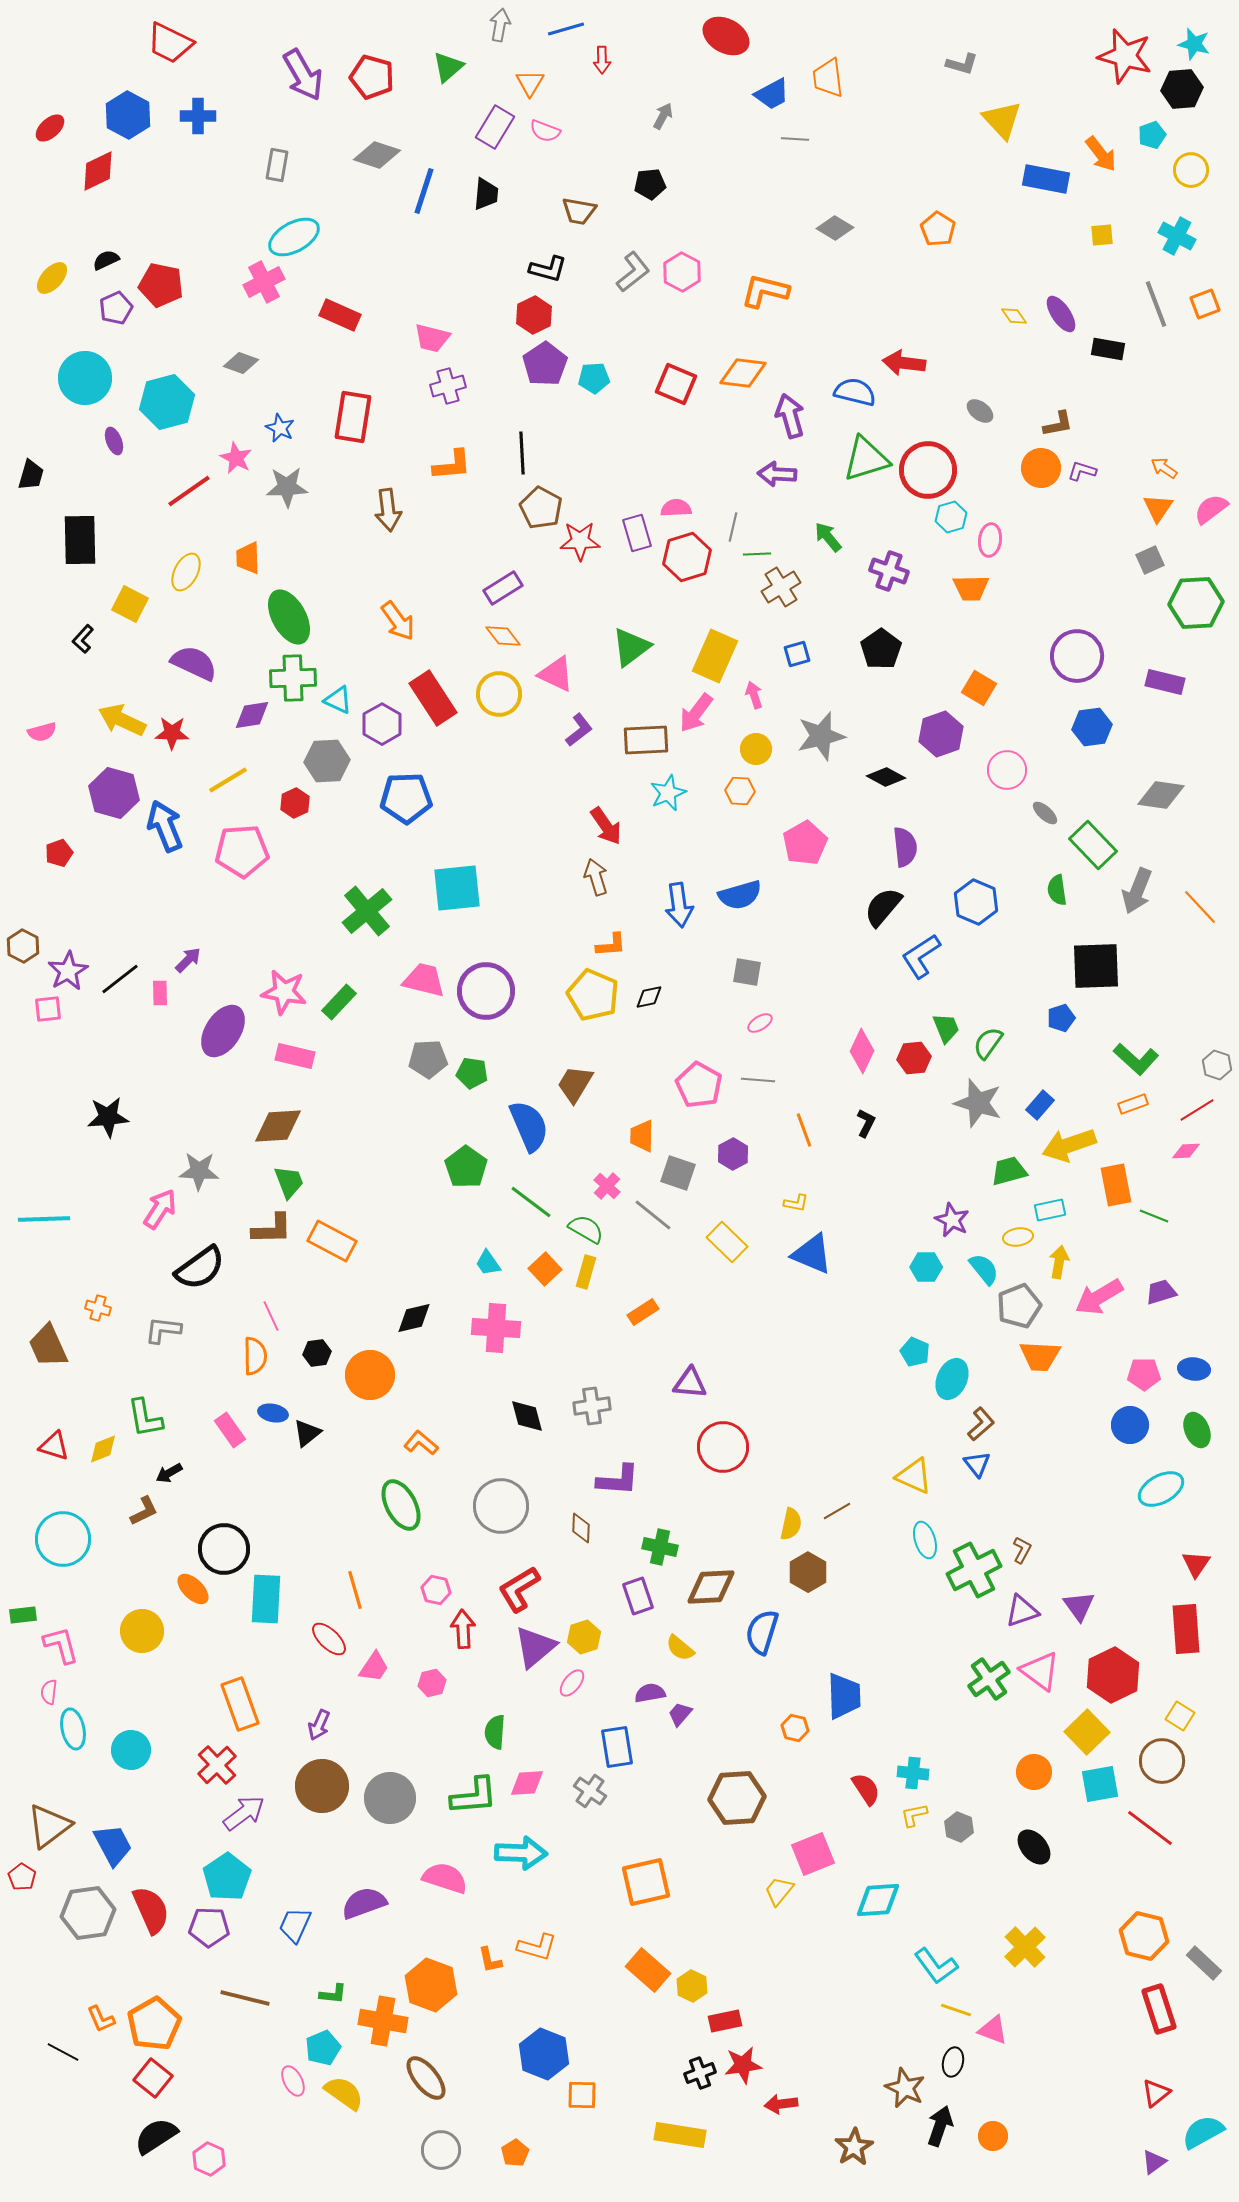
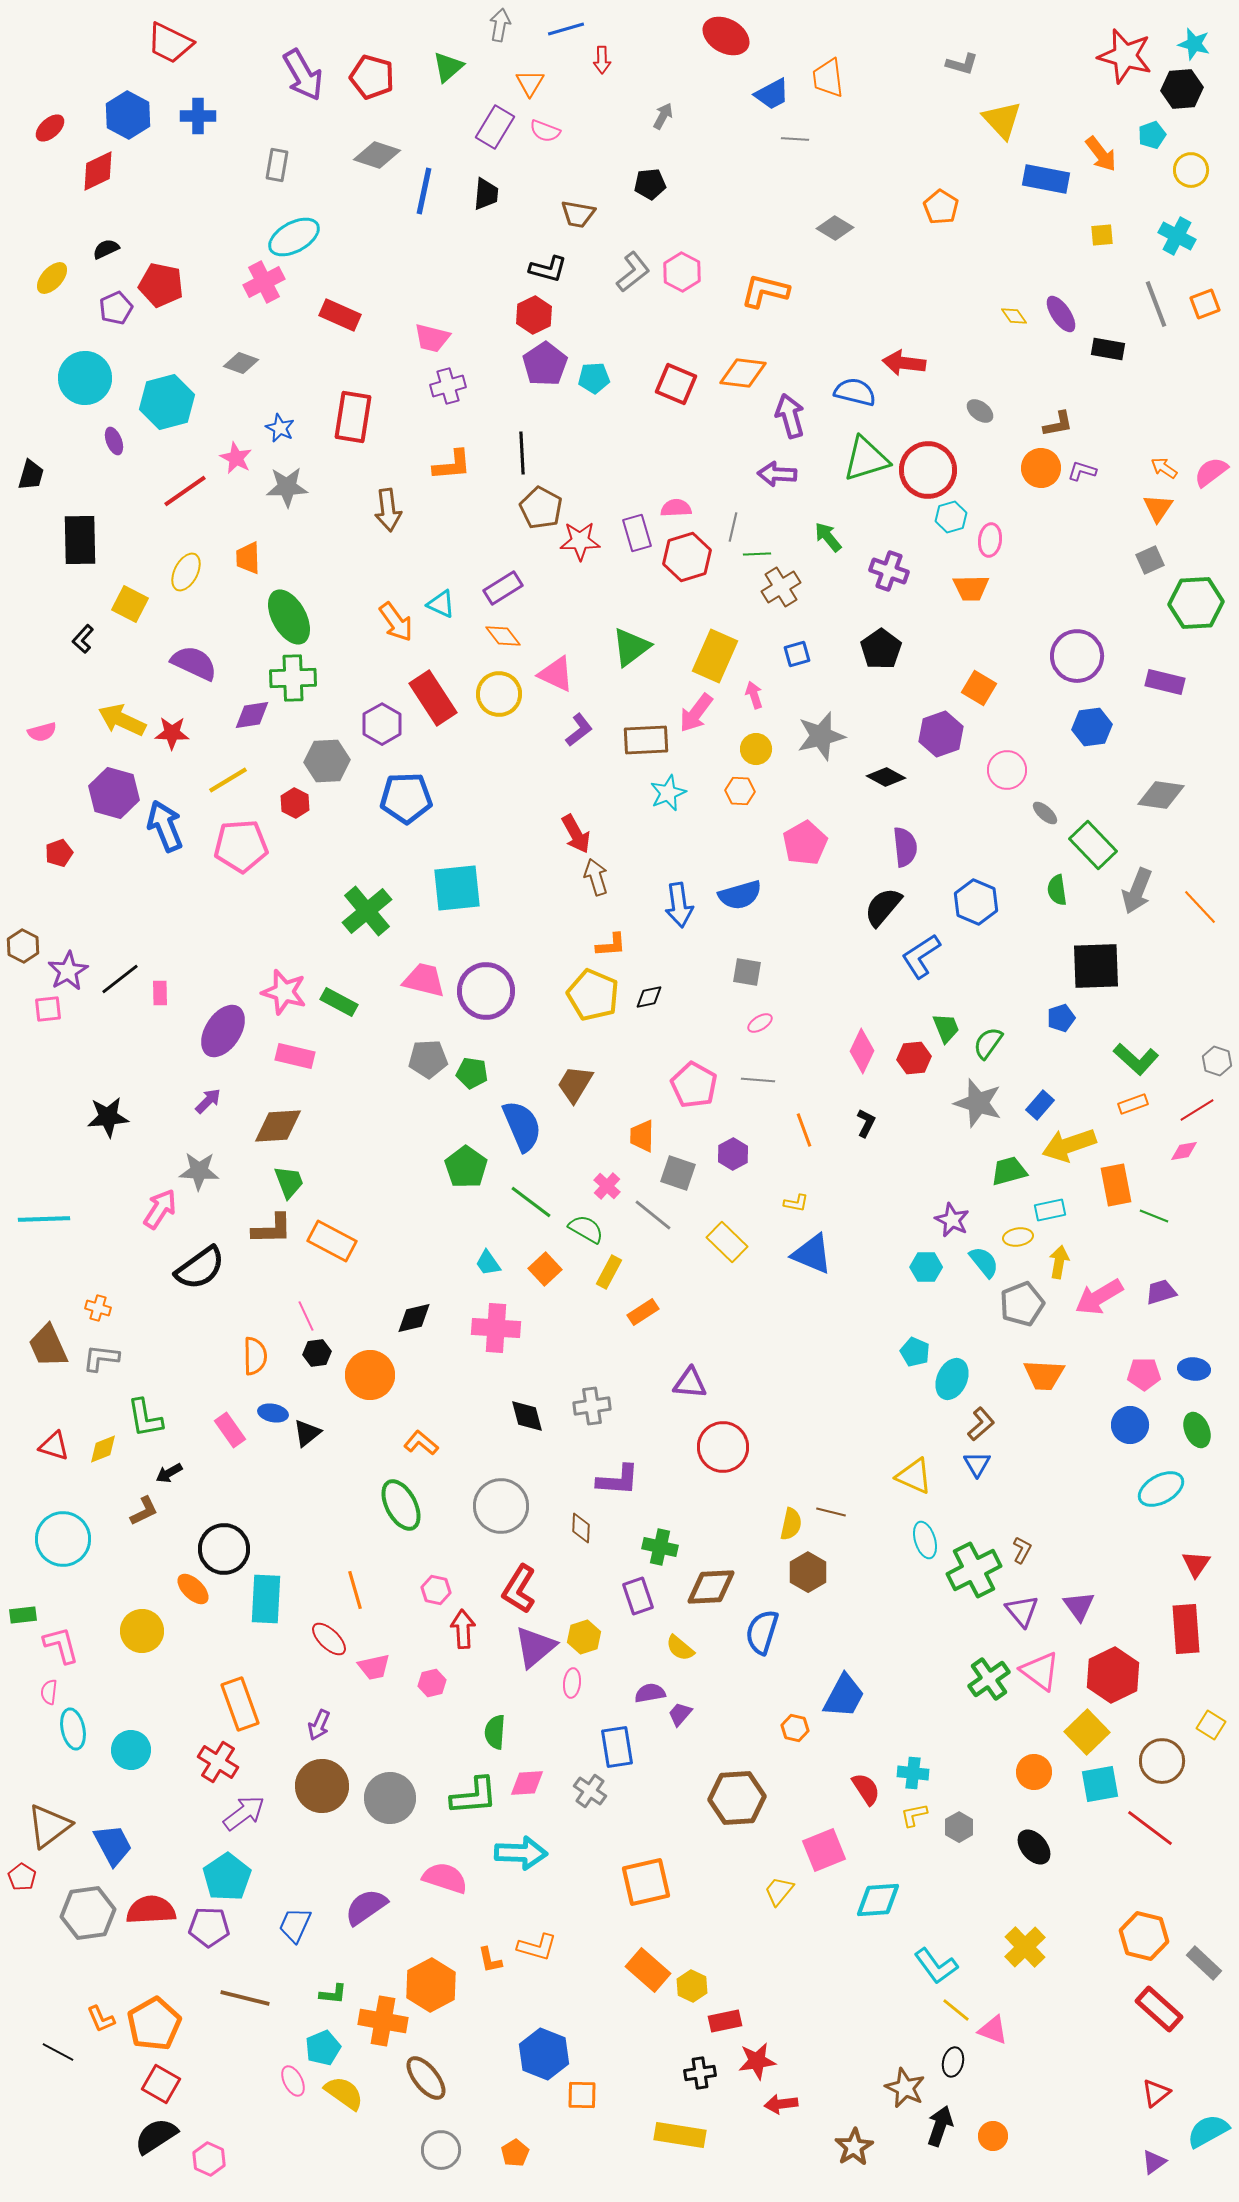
blue line at (424, 191): rotated 6 degrees counterclockwise
brown trapezoid at (579, 211): moved 1 px left, 3 px down
orange pentagon at (938, 229): moved 3 px right, 22 px up
black semicircle at (106, 260): moved 11 px up
red line at (189, 491): moved 4 px left
pink semicircle at (1211, 509): moved 37 px up
orange arrow at (398, 621): moved 2 px left, 1 px down
cyan triangle at (338, 700): moved 103 px right, 96 px up
red hexagon at (295, 803): rotated 8 degrees counterclockwise
red arrow at (606, 826): moved 30 px left, 8 px down; rotated 6 degrees clockwise
pink pentagon at (242, 851): moved 1 px left, 5 px up
purple arrow at (188, 960): moved 20 px right, 141 px down
pink star at (284, 992): rotated 6 degrees clockwise
green rectangle at (339, 1002): rotated 75 degrees clockwise
gray hexagon at (1217, 1065): moved 4 px up
pink pentagon at (699, 1085): moved 5 px left
blue semicircle at (529, 1126): moved 7 px left
pink diamond at (1186, 1151): moved 2 px left; rotated 8 degrees counterclockwise
cyan semicircle at (984, 1269): moved 7 px up
yellow rectangle at (586, 1272): moved 23 px right; rotated 12 degrees clockwise
gray pentagon at (1019, 1306): moved 3 px right, 2 px up
pink line at (271, 1316): moved 35 px right
gray L-shape at (163, 1330): moved 62 px left, 28 px down
orange trapezoid at (1040, 1356): moved 4 px right, 19 px down
blue triangle at (977, 1464): rotated 8 degrees clockwise
brown line at (837, 1511): moved 6 px left, 1 px down; rotated 44 degrees clockwise
red L-shape at (519, 1589): rotated 27 degrees counterclockwise
purple triangle at (1022, 1611): rotated 51 degrees counterclockwise
pink trapezoid at (374, 1667): rotated 44 degrees clockwise
pink ellipse at (572, 1683): rotated 32 degrees counterclockwise
blue trapezoid at (844, 1696): rotated 30 degrees clockwise
yellow square at (1180, 1716): moved 31 px right, 9 px down
red cross at (217, 1765): moved 1 px right, 3 px up; rotated 15 degrees counterclockwise
gray hexagon at (959, 1827): rotated 8 degrees clockwise
pink square at (813, 1854): moved 11 px right, 4 px up
purple semicircle at (364, 1903): moved 2 px right, 4 px down; rotated 15 degrees counterclockwise
red semicircle at (151, 1910): rotated 69 degrees counterclockwise
orange hexagon at (431, 1985): rotated 12 degrees clockwise
red rectangle at (1159, 2009): rotated 30 degrees counterclockwise
yellow line at (956, 2010): rotated 20 degrees clockwise
black line at (63, 2052): moved 5 px left
red star at (743, 2065): moved 14 px right, 4 px up
black cross at (700, 2073): rotated 12 degrees clockwise
red square at (153, 2078): moved 8 px right, 6 px down; rotated 9 degrees counterclockwise
cyan semicircle at (1203, 2132): moved 5 px right, 1 px up
